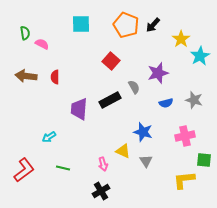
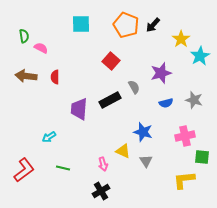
green semicircle: moved 1 px left, 3 px down
pink semicircle: moved 1 px left, 4 px down
purple star: moved 3 px right
green square: moved 2 px left, 3 px up
